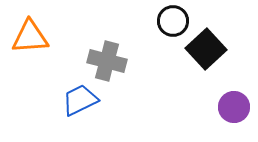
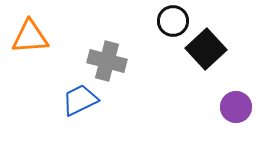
purple circle: moved 2 px right
